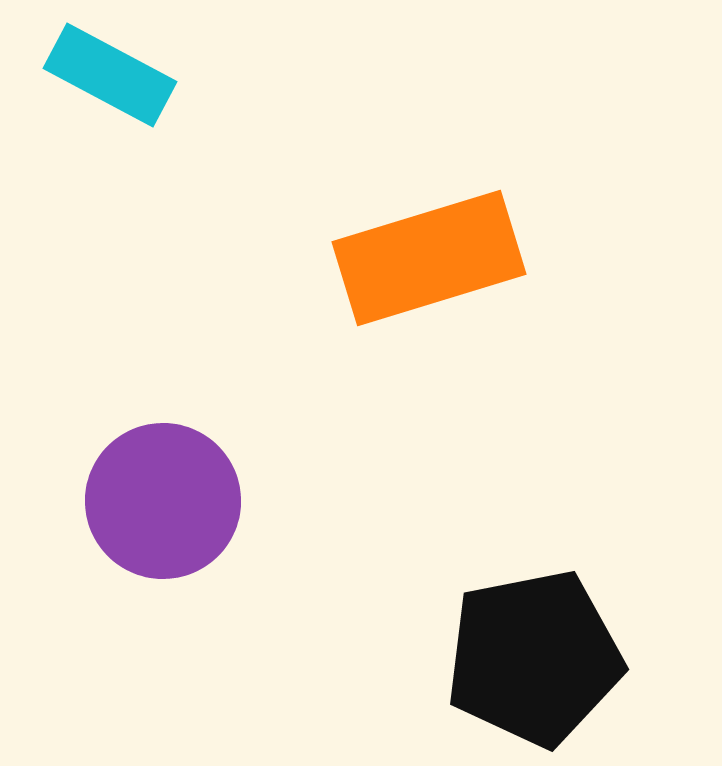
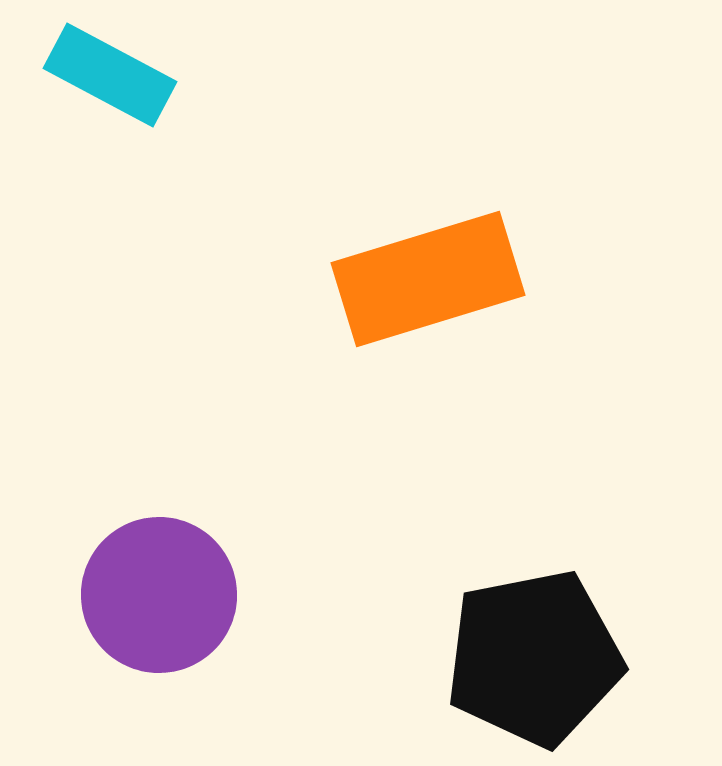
orange rectangle: moved 1 px left, 21 px down
purple circle: moved 4 px left, 94 px down
